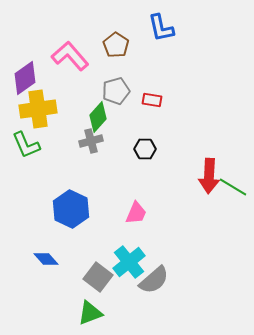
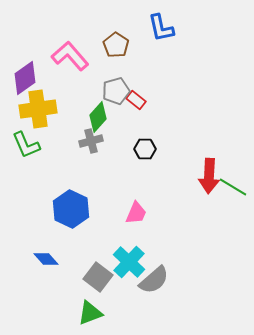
red rectangle: moved 16 px left; rotated 30 degrees clockwise
cyan cross: rotated 8 degrees counterclockwise
